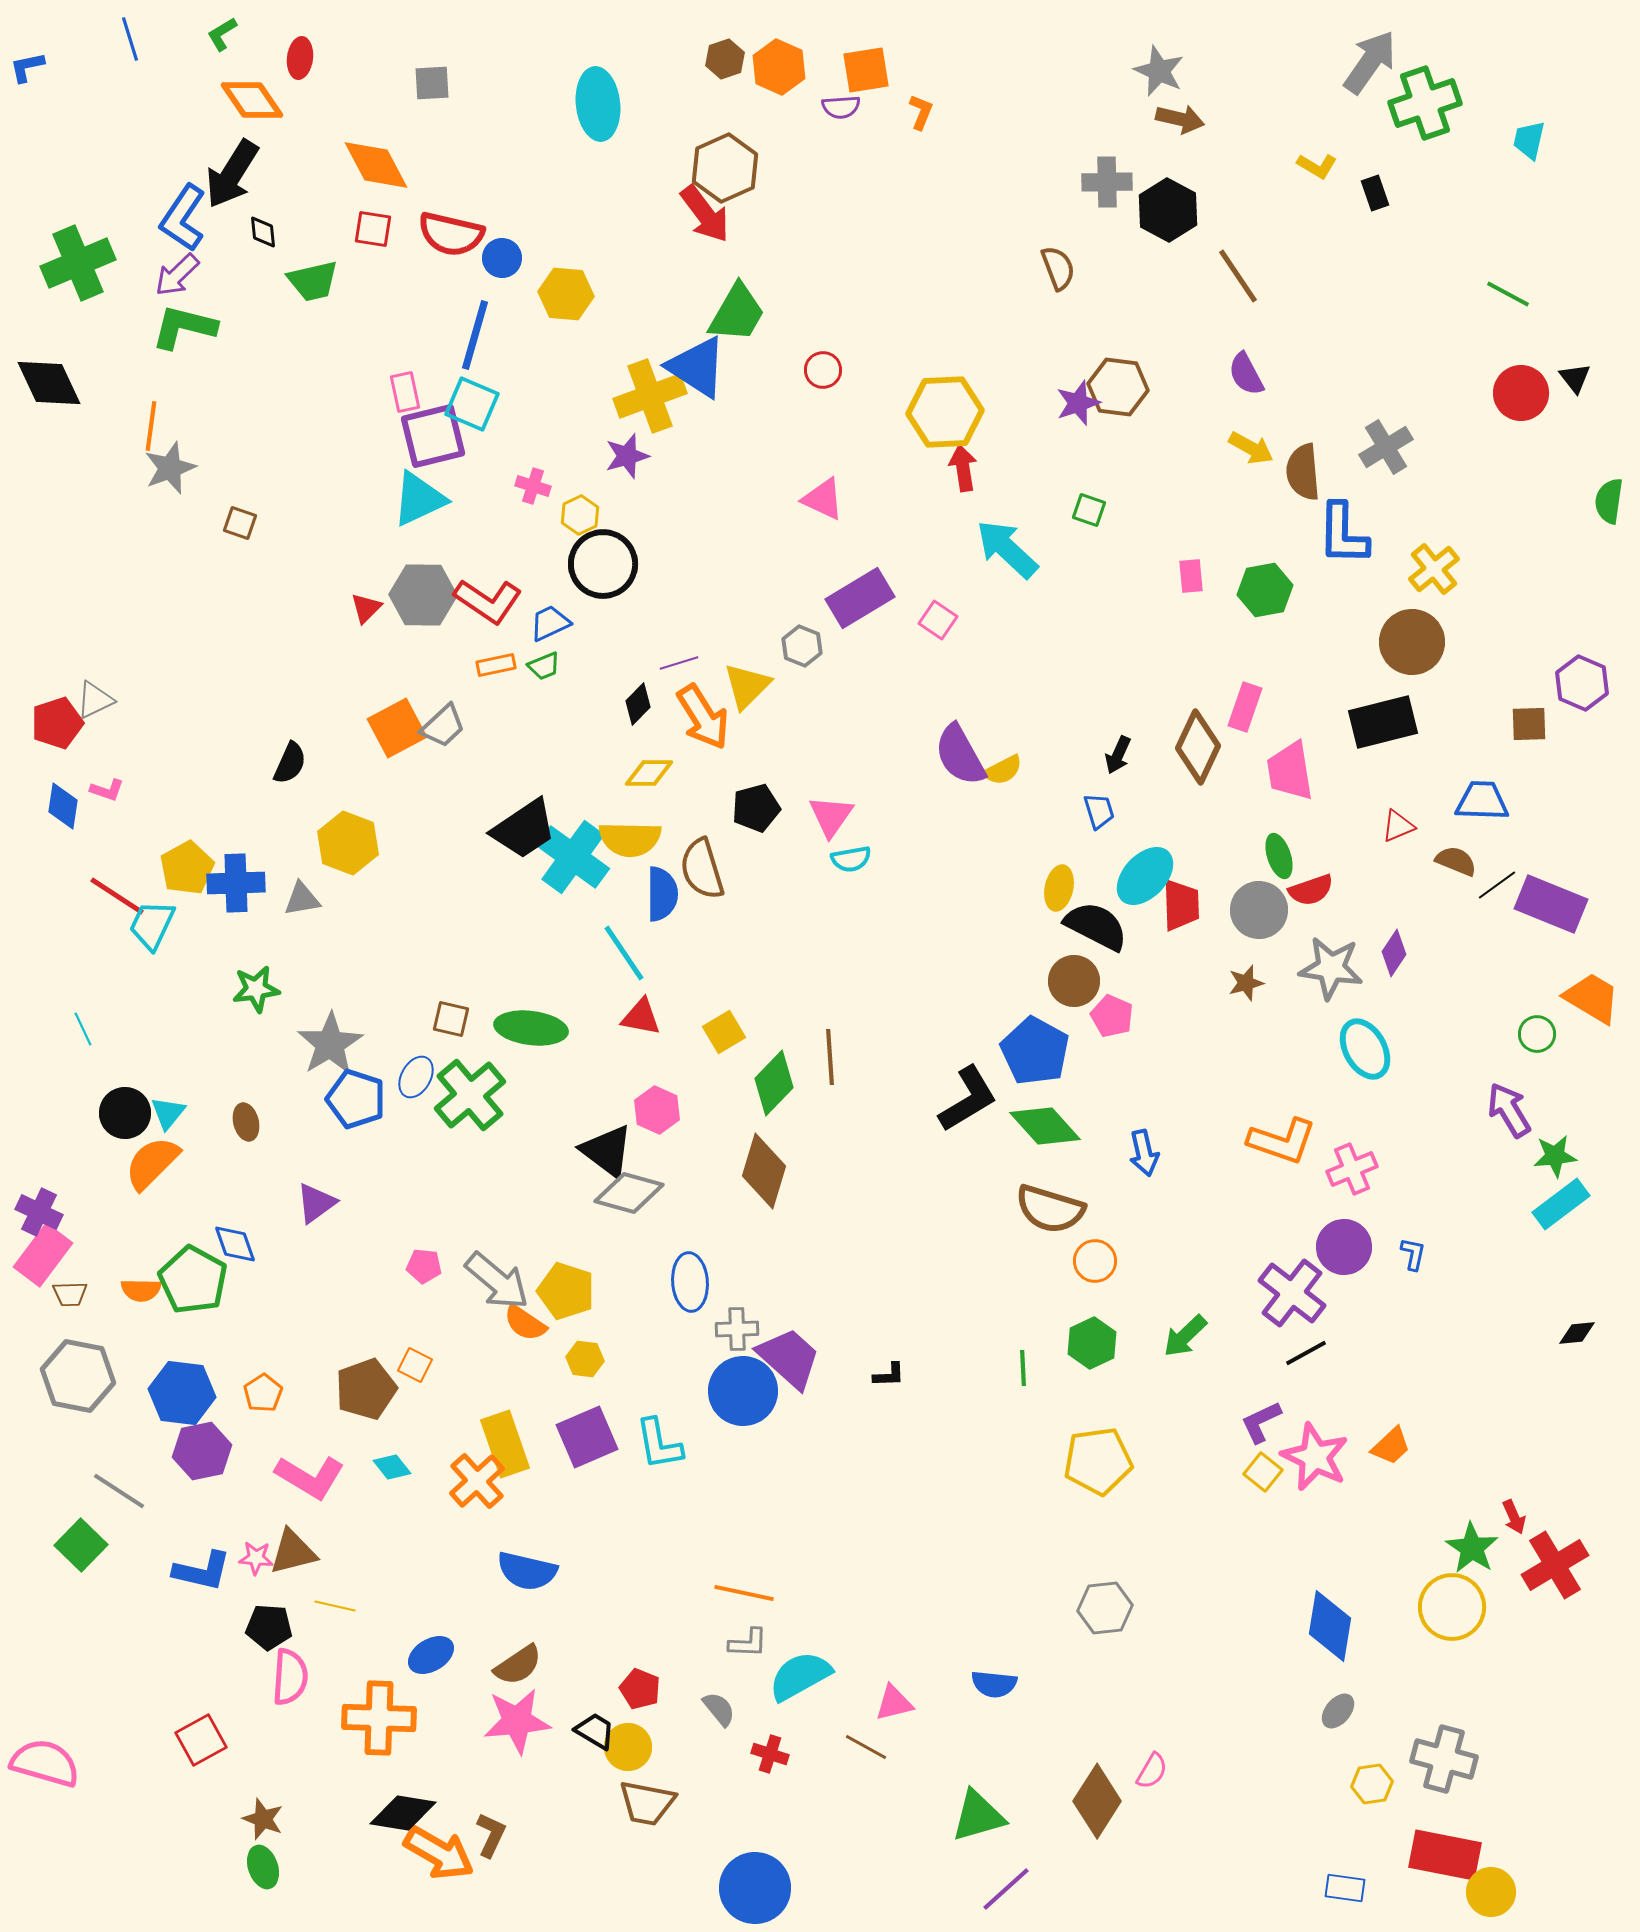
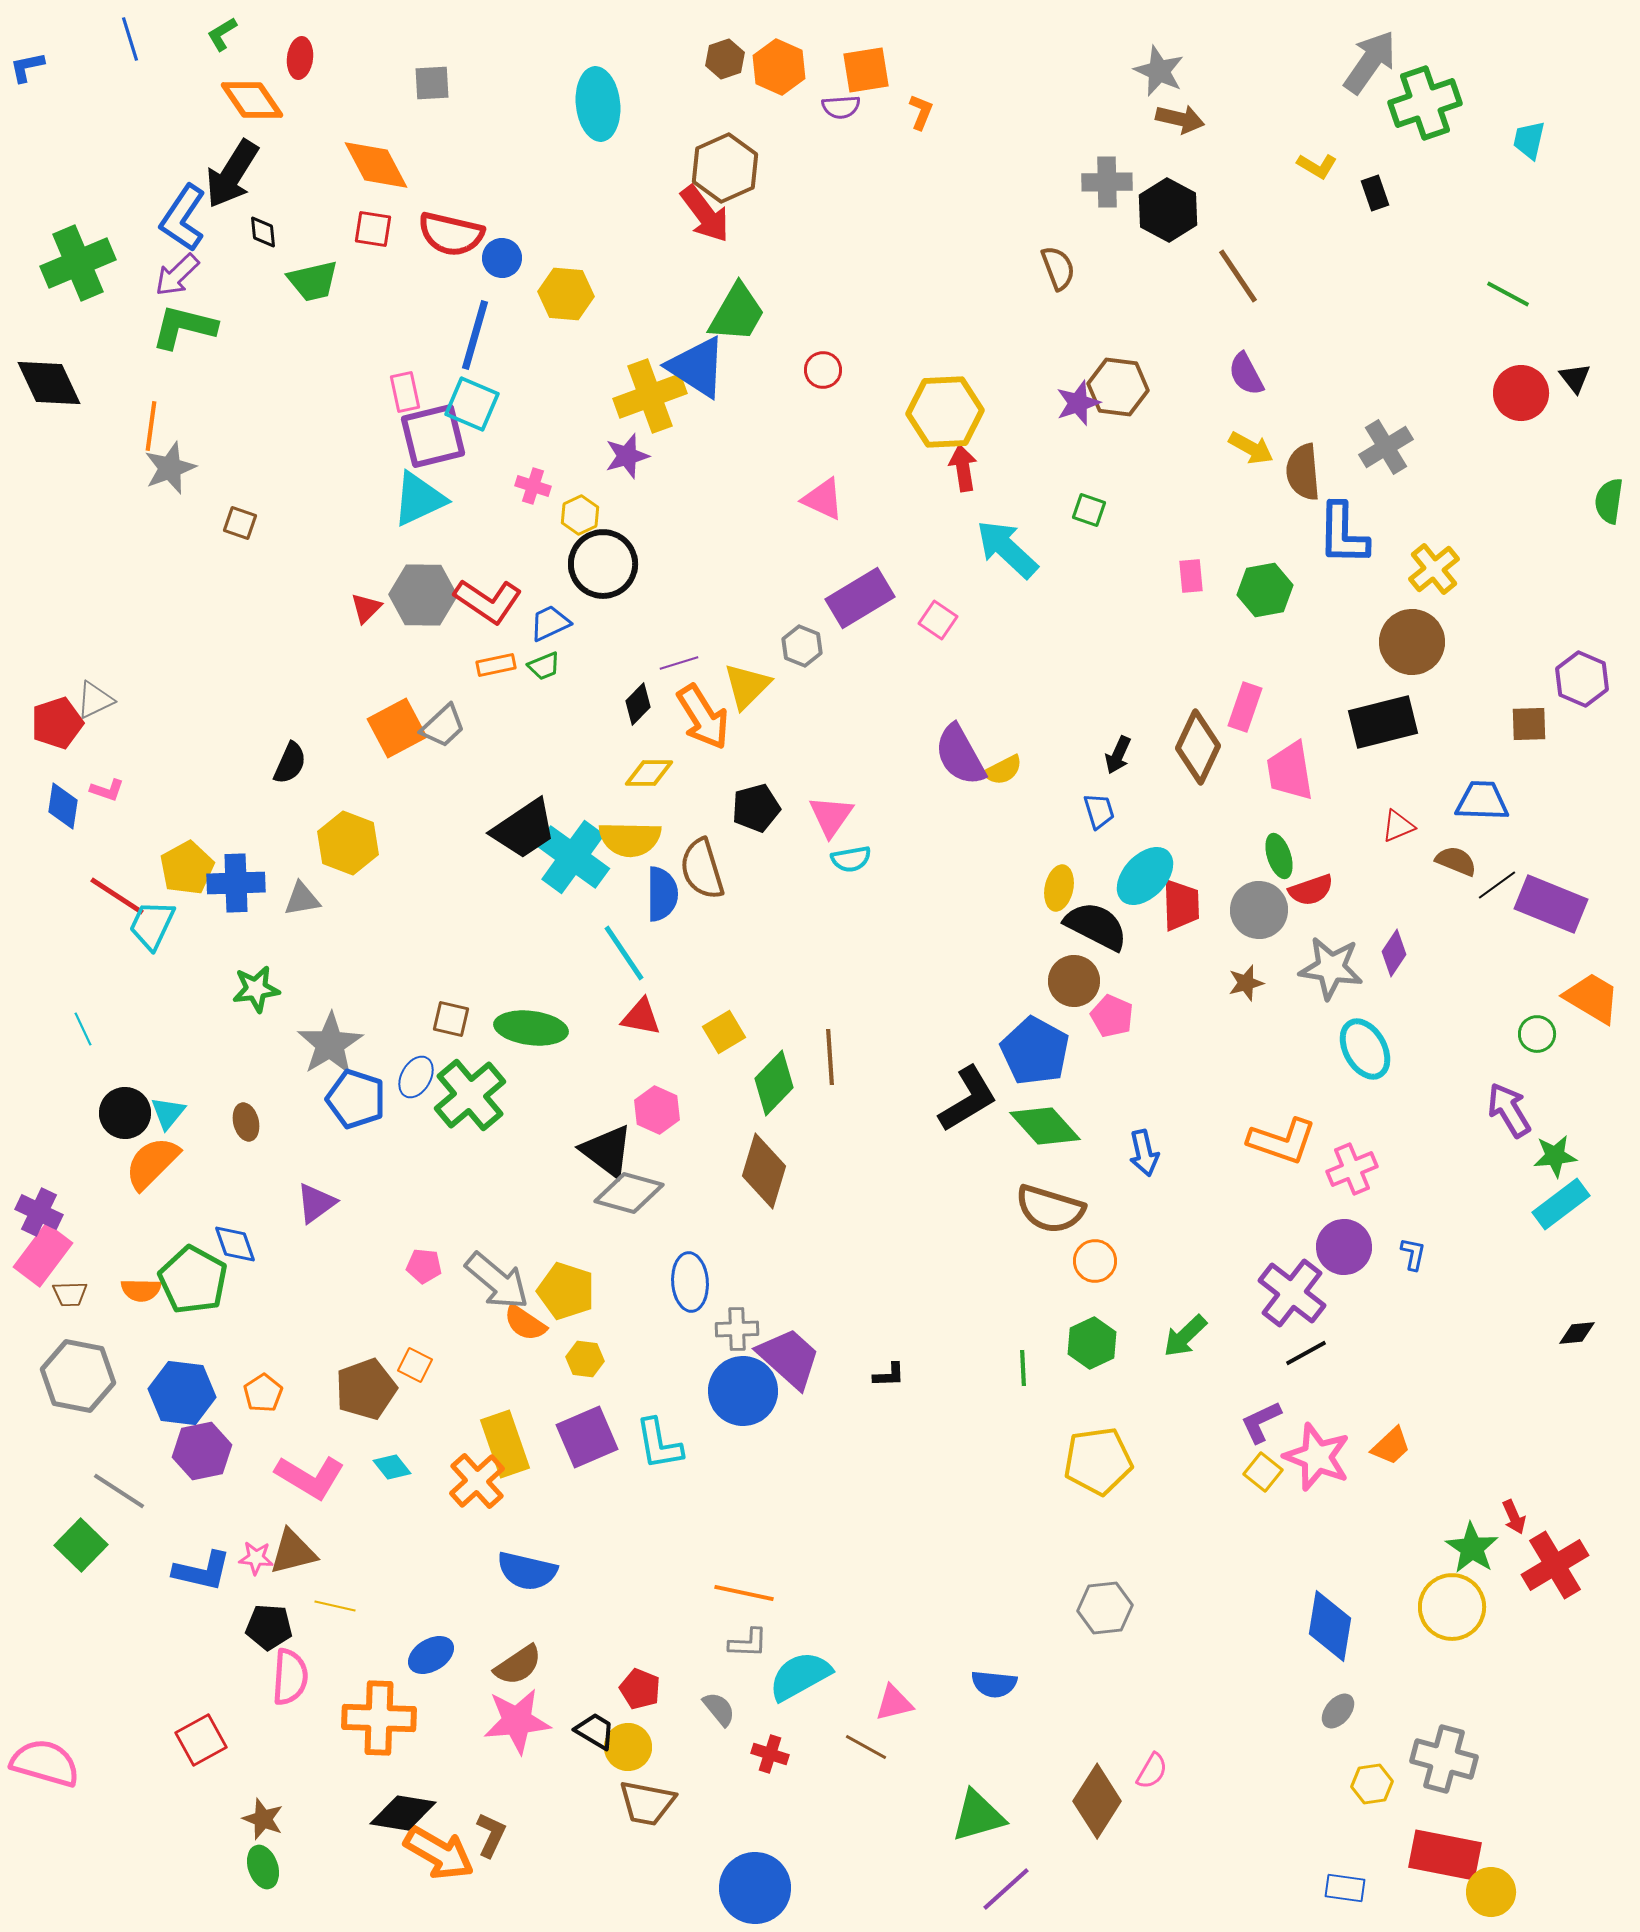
purple hexagon at (1582, 683): moved 4 px up
pink star at (1315, 1457): moved 2 px right; rotated 4 degrees counterclockwise
